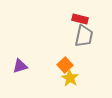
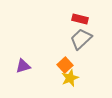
gray trapezoid: moved 3 px left, 3 px down; rotated 145 degrees counterclockwise
purple triangle: moved 3 px right
yellow star: rotated 18 degrees clockwise
